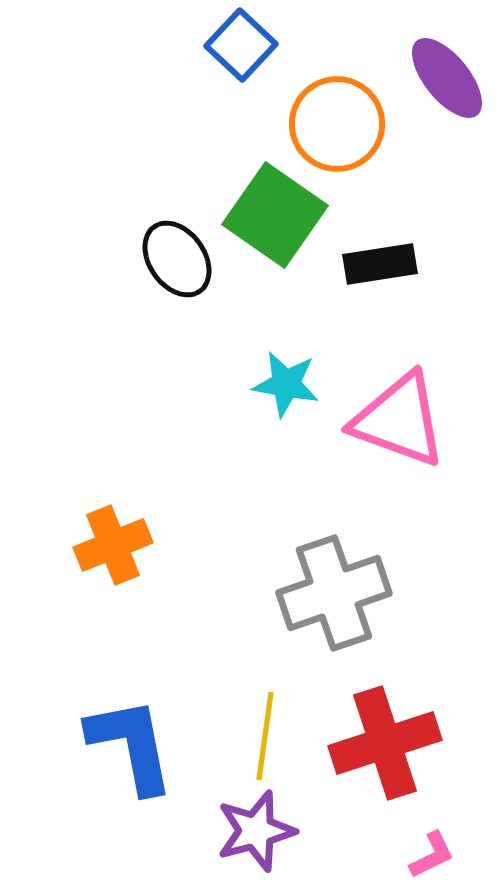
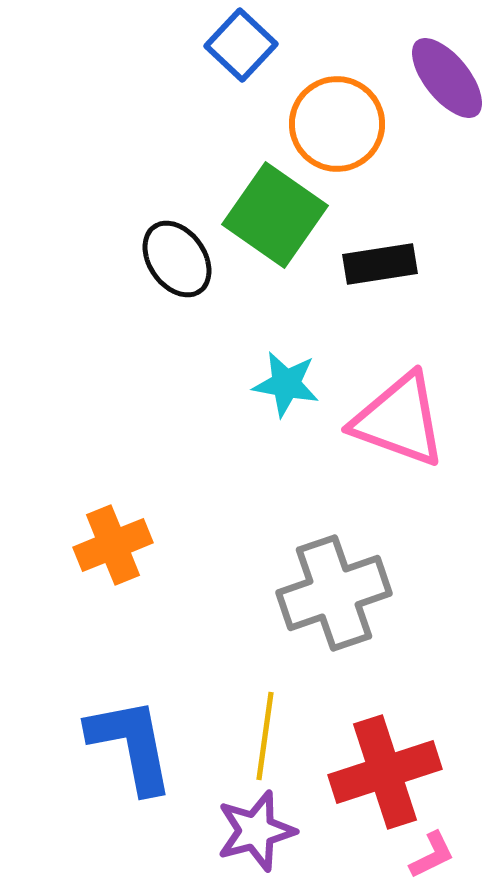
red cross: moved 29 px down
